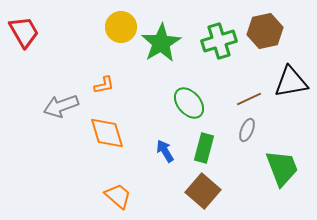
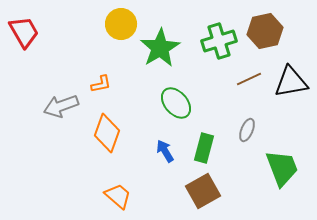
yellow circle: moved 3 px up
green star: moved 1 px left, 5 px down
orange L-shape: moved 3 px left, 1 px up
brown line: moved 20 px up
green ellipse: moved 13 px left
orange diamond: rotated 36 degrees clockwise
brown square: rotated 20 degrees clockwise
